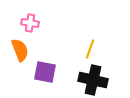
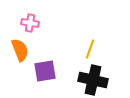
purple square: moved 1 px up; rotated 20 degrees counterclockwise
